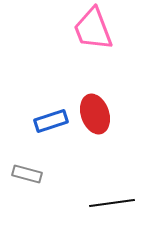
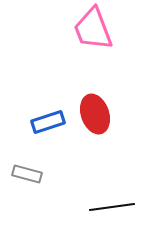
blue rectangle: moved 3 px left, 1 px down
black line: moved 4 px down
